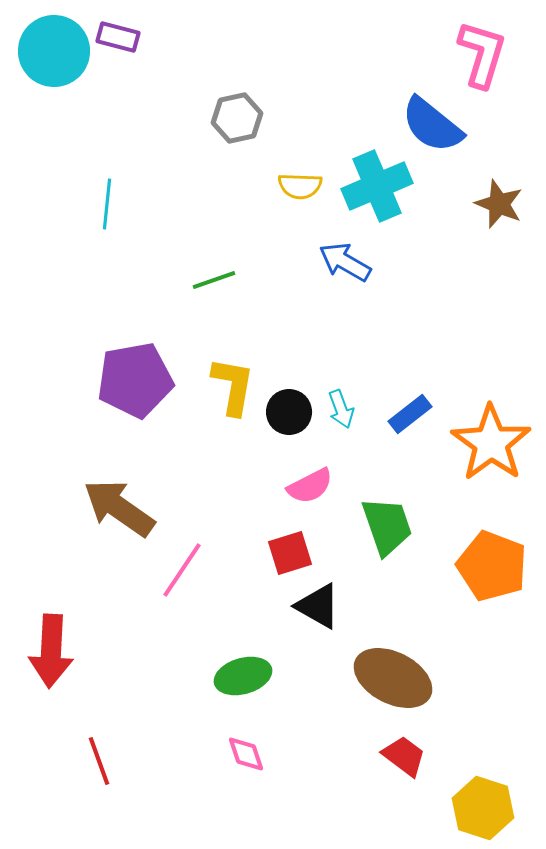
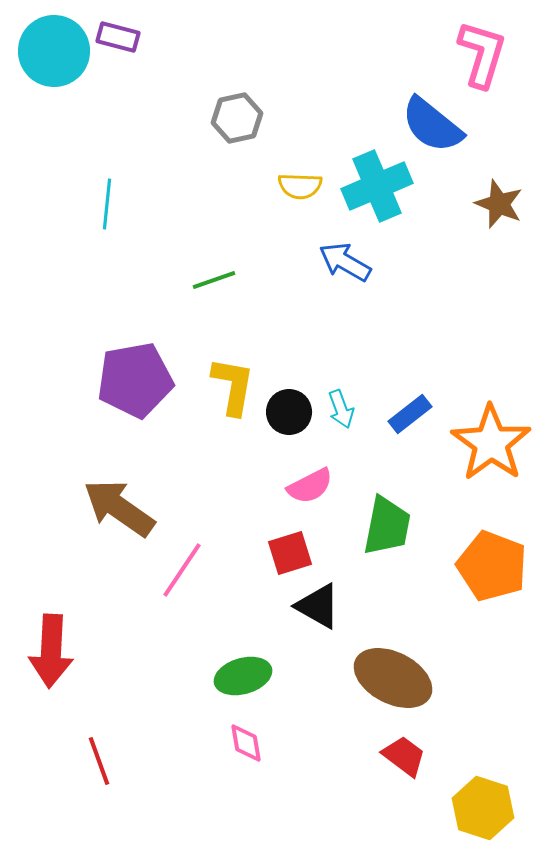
green trapezoid: rotated 30 degrees clockwise
pink diamond: moved 11 px up; rotated 9 degrees clockwise
